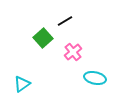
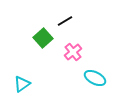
cyan ellipse: rotated 15 degrees clockwise
